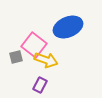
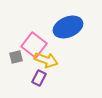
purple rectangle: moved 1 px left, 7 px up
